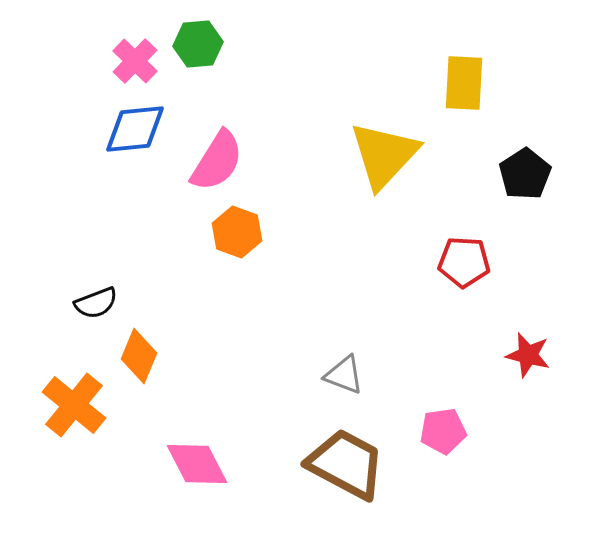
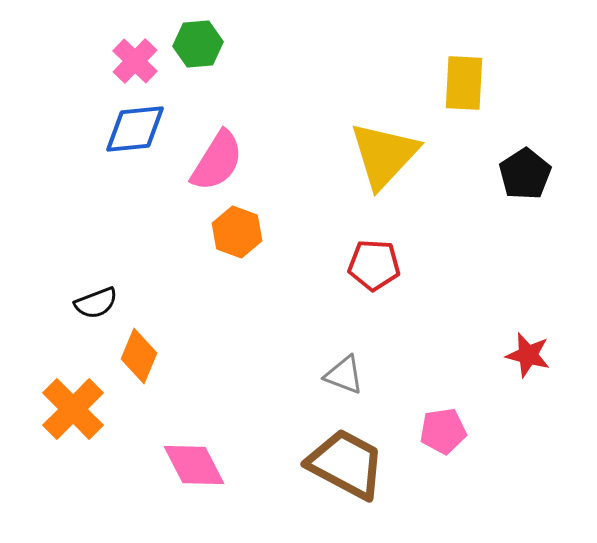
red pentagon: moved 90 px left, 3 px down
orange cross: moved 1 px left, 4 px down; rotated 6 degrees clockwise
pink diamond: moved 3 px left, 1 px down
